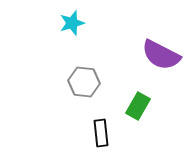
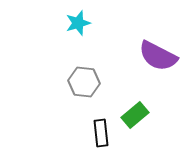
cyan star: moved 6 px right
purple semicircle: moved 3 px left, 1 px down
green rectangle: moved 3 px left, 9 px down; rotated 20 degrees clockwise
